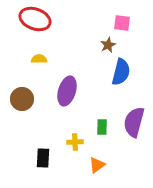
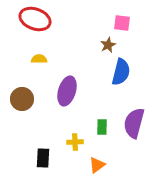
purple semicircle: moved 1 px down
